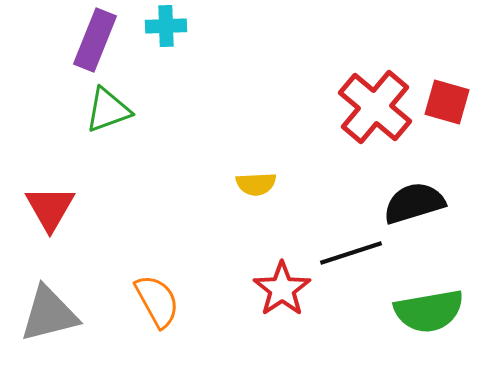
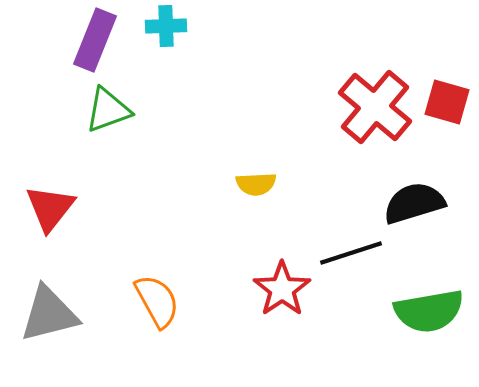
red triangle: rotated 8 degrees clockwise
